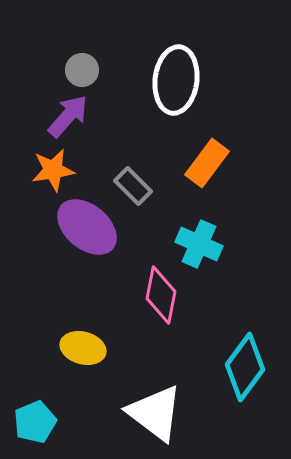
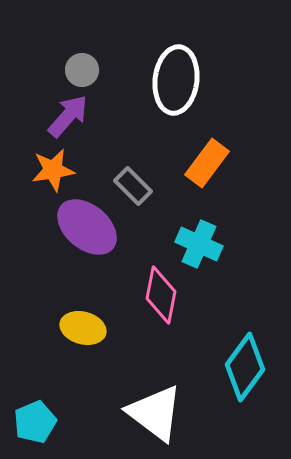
yellow ellipse: moved 20 px up
